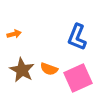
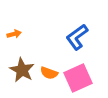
blue L-shape: rotated 32 degrees clockwise
orange semicircle: moved 4 px down
